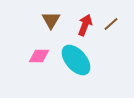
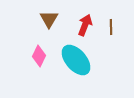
brown triangle: moved 2 px left, 1 px up
brown line: moved 3 px down; rotated 49 degrees counterclockwise
pink diamond: rotated 65 degrees counterclockwise
